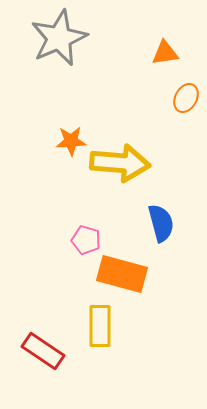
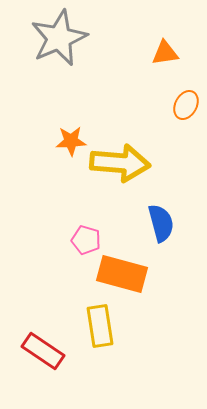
orange ellipse: moved 7 px down
yellow rectangle: rotated 9 degrees counterclockwise
